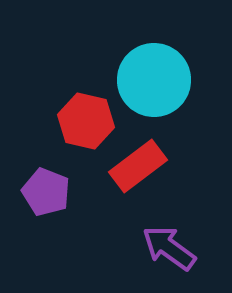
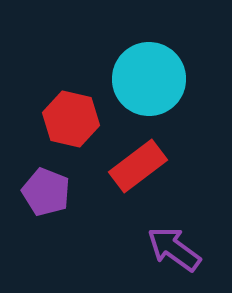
cyan circle: moved 5 px left, 1 px up
red hexagon: moved 15 px left, 2 px up
purple arrow: moved 5 px right, 1 px down
